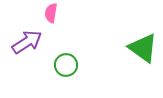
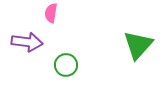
purple arrow: rotated 40 degrees clockwise
green triangle: moved 5 px left, 3 px up; rotated 36 degrees clockwise
